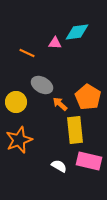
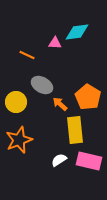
orange line: moved 2 px down
white semicircle: moved 6 px up; rotated 63 degrees counterclockwise
